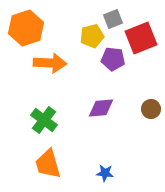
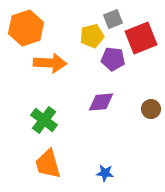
purple diamond: moved 6 px up
